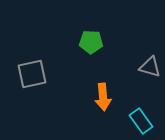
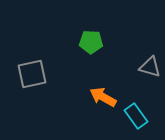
orange arrow: rotated 124 degrees clockwise
cyan rectangle: moved 5 px left, 5 px up
